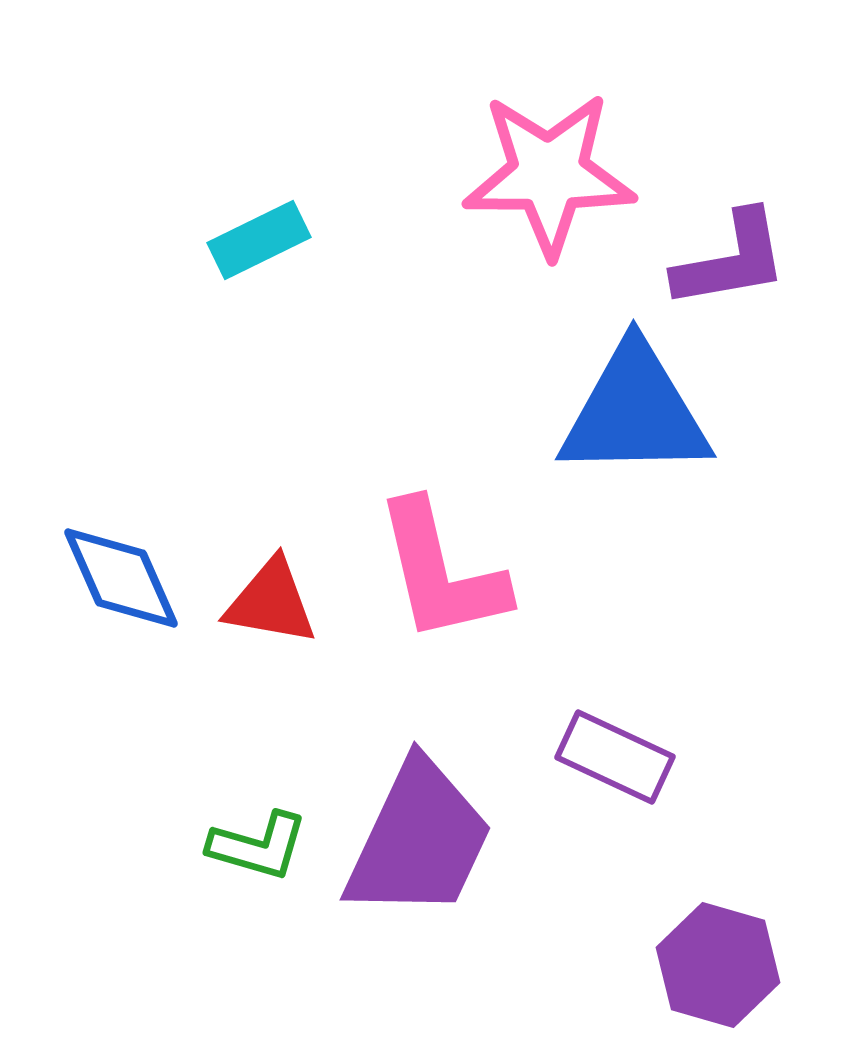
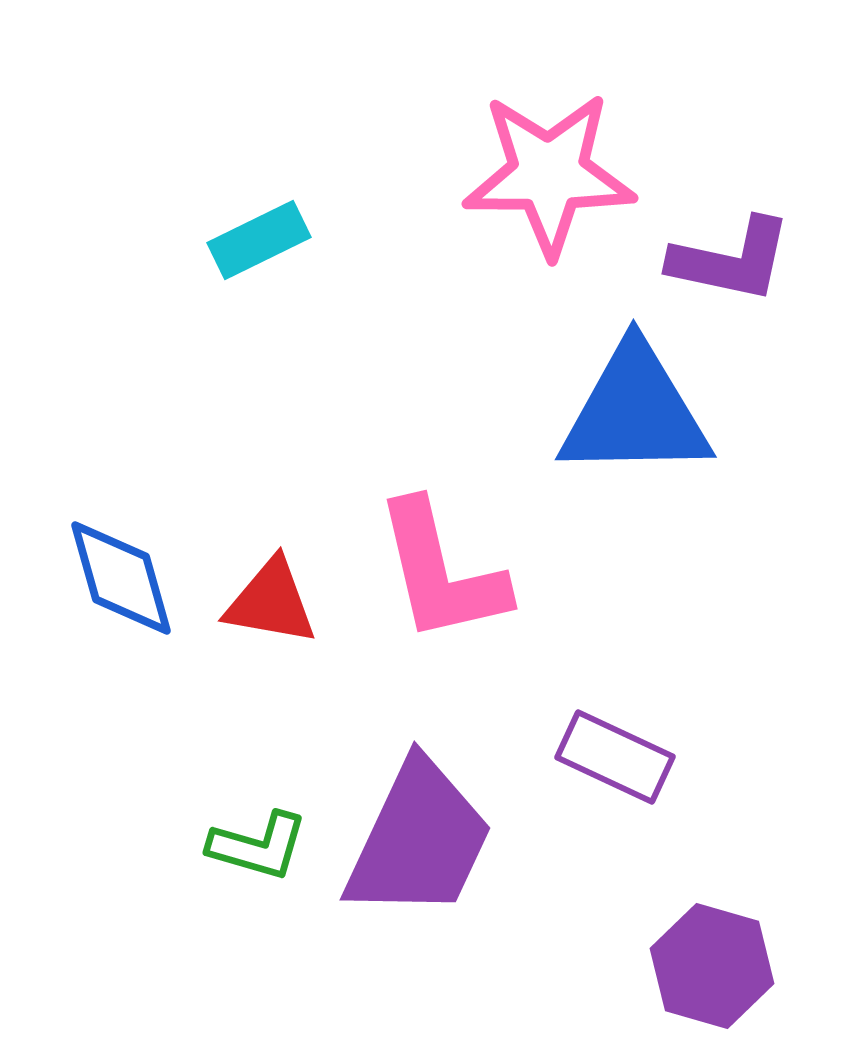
purple L-shape: rotated 22 degrees clockwise
blue diamond: rotated 8 degrees clockwise
purple hexagon: moved 6 px left, 1 px down
